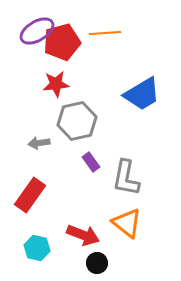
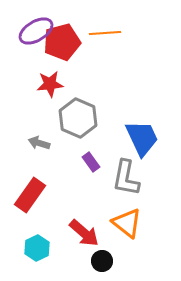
purple ellipse: moved 1 px left
red star: moved 6 px left
blue trapezoid: moved 44 px down; rotated 84 degrees counterclockwise
gray hexagon: moved 1 px right, 3 px up; rotated 24 degrees counterclockwise
gray arrow: rotated 25 degrees clockwise
red arrow: moved 1 px right, 2 px up; rotated 20 degrees clockwise
cyan hexagon: rotated 20 degrees clockwise
black circle: moved 5 px right, 2 px up
